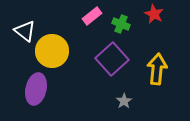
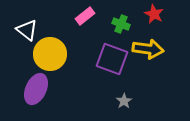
pink rectangle: moved 7 px left
white triangle: moved 2 px right, 1 px up
yellow circle: moved 2 px left, 3 px down
purple square: rotated 28 degrees counterclockwise
yellow arrow: moved 9 px left, 20 px up; rotated 92 degrees clockwise
purple ellipse: rotated 12 degrees clockwise
